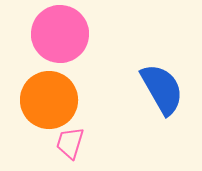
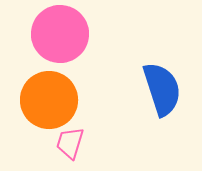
blue semicircle: rotated 12 degrees clockwise
